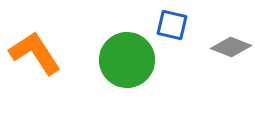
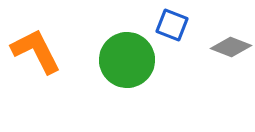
blue square: rotated 8 degrees clockwise
orange L-shape: moved 1 px right, 2 px up; rotated 6 degrees clockwise
